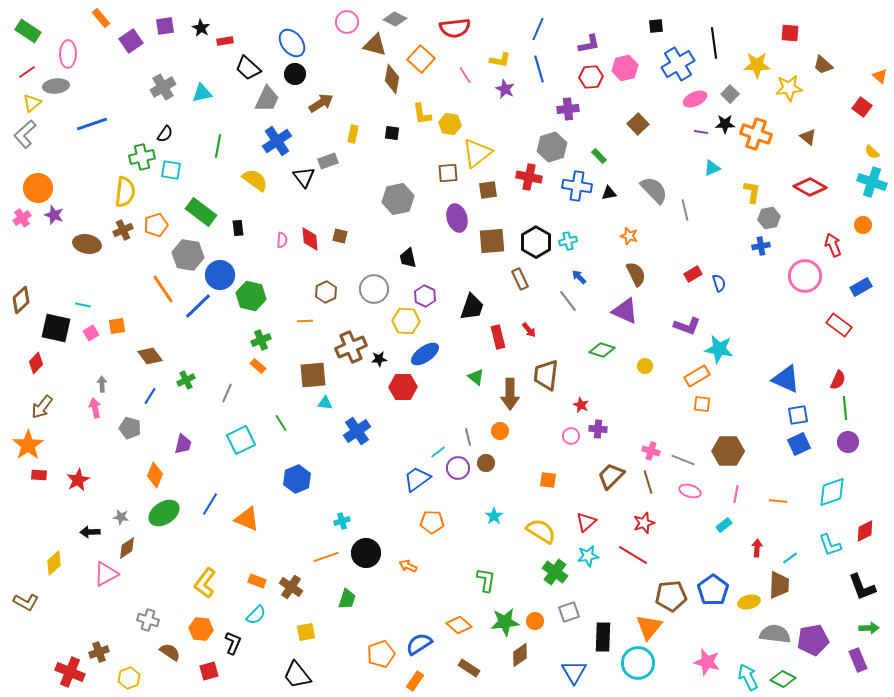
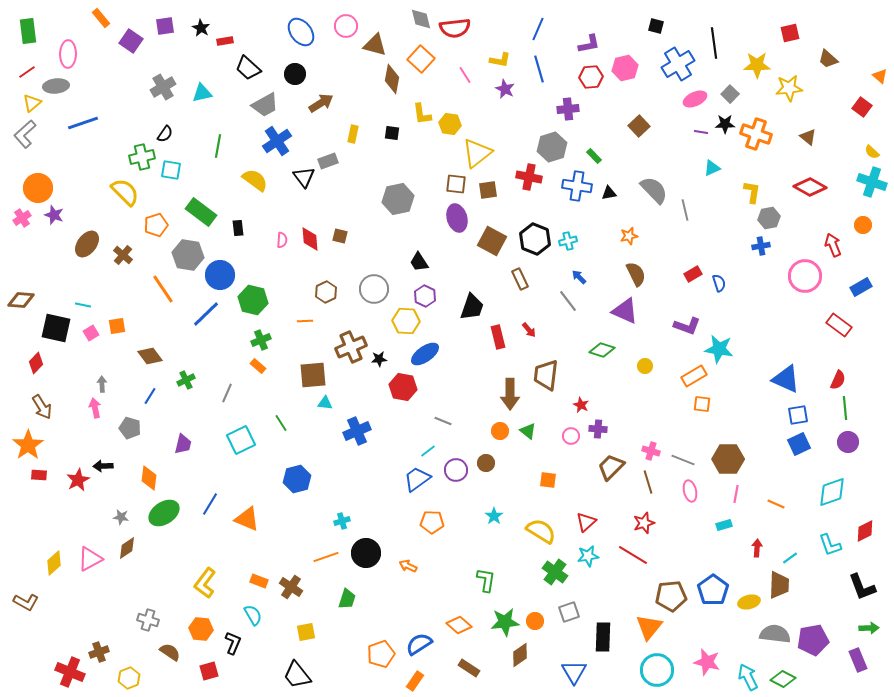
gray diamond at (395, 19): moved 26 px right; rotated 50 degrees clockwise
pink circle at (347, 22): moved 1 px left, 4 px down
black square at (656, 26): rotated 21 degrees clockwise
green rectangle at (28, 31): rotated 50 degrees clockwise
red square at (790, 33): rotated 18 degrees counterclockwise
purple square at (131, 41): rotated 20 degrees counterclockwise
blue ellipse at (292, 43): moved 9 px right, 11 px up
brown trapezoid at (823, 65): moved 5 px right, 6 px up
gray trapezoid at (267, 99): moved 2 px left, 6 px down; rotated 36 degrees clockwise
blue line at (92, 124): moved 9 px left, 1 px up
brown square at (638, 124): moved 1 px right, 2 px down
green rectangle at (599, 156): moved 5 px left
brown square at (448, 173): moved 8 px right, 11 px down; rotated 10 degrees clockwise
yellow semicircle at (125, 192): rotated 52 degrees counterclockwise
brown cross at (123, 230): moved 25 px down; rotated 24 degrees counterclockwise
orange star at (629, 236): rotated 30 degrees counterclockwise
brown square at (492, 241): rotated 32 degrees clockwise
black hexagon at (536, 242): moved 1 px left, 3 px up; rotated 8 degrees counterclockwise
brown ellipse at (87, 244): rotated 64 degrees counterclockwise
black trapezoid at (408, 258): moved 11 px right, 4 px down; rotated 20 degrees counterclockwise
green hexagon at (251, 296): moved 2 px right, 4 px down
brown diamond at (21, 300): rotated 48 degrees clockwise
blue line at (198, 306): moved 8 px right, 8 px down
orange rectangle at (697, 376): moved 3 px left
green triangle at (476, 377): moved 52 px right, 54 px down
red hexagon at (403, 387): rotated 12 degrees clockwise
brown arrow at (42, 407): rotated 70 degrees counterclockwise
blue cross at (357, 431): rotated 12 degrees clockwise
gray line at (468, 437): moved 25 px left, 16 px up; rotated 54 degrees counterclockwise
brown hexagon at (728, 451): moved 8 px down
cyan line at (438, 452): moved 10 px left, 1 px up
purple circle at (458, 468): moved 2 px left, 2 px down
orange diamond at (155, 475): moved 6 px left, 3 px down; rotated 15 degrees counterclockwise
brown trapezoid at (611, 476): moved 9 px up
blue hexagon at (297, 479): rotated 8 degrees clockwise
pink ellipse at (690, 491): rotated 60 degrees clockwise
orange line at (778, 501): moved 2 px left, 3 px down; rotated 18 degrees clockwise
cyan rectangle at (724, 525): rotated 21 degrees clockwise
black arrow at (90, 532): moved 13 px right, 66 px up
pink triangle at (106, 574): moved 16 px left, 15 px up
orange rectangle at (257, 581): moved 2 px right
cyan semicircle at (256, 615): moved 3 px left; rotated 75 degrees counterclockwise
cyan circle at (638, 663): moved 19 px right, 7 px down
